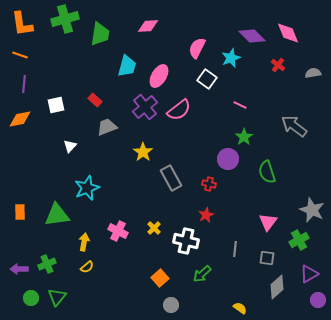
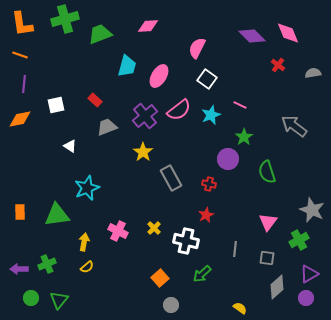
green trapezoid at (100, 34): rotated 120 degrees counterclockwise
cyan star at (231, 58): moved 20 px left, 57 px down
purple cross at (145, 107): moved 9 px down
white triangle at (70, 146): rotated 40 degrees counterclockwise
green triangle at (57, 297): moved 2 px right, 3 px down
purple circle at (318, 300): moved 12 px left, 2 px up
